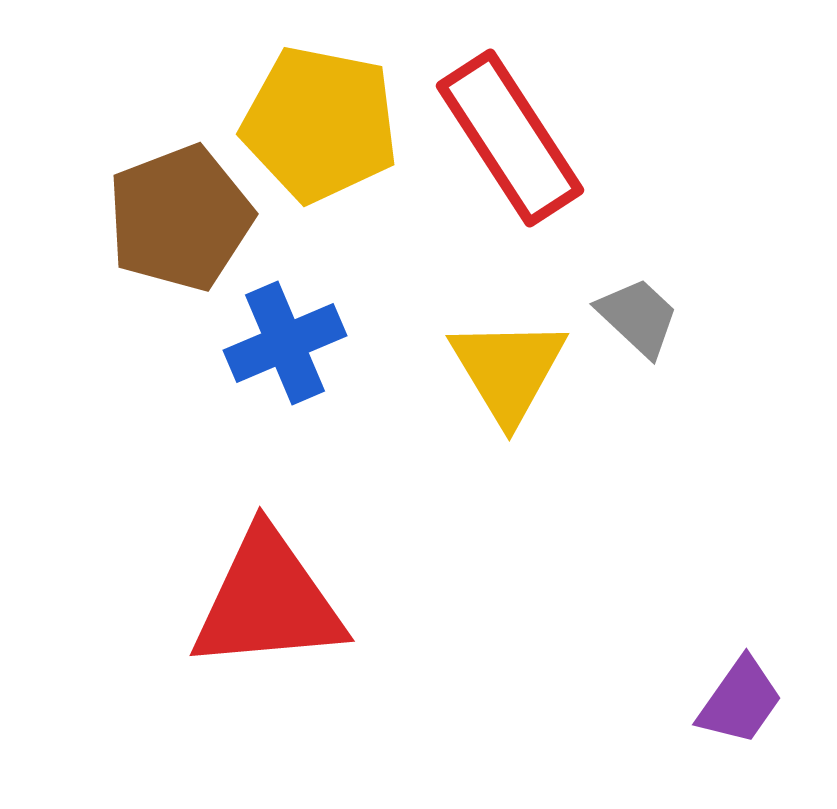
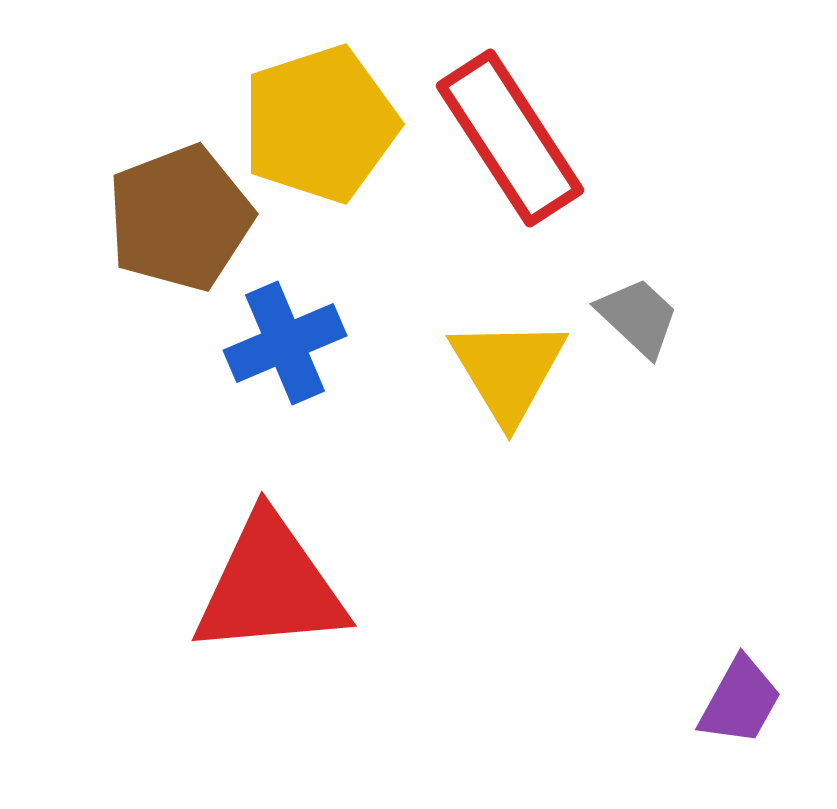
yellow pentagon: rotated 29 degrees counterclockwise
red triangle: moved 2 px right, 15 px up
purple trapezoid: rotated 6 degrees counterclockwise
